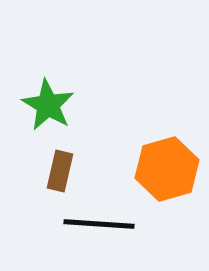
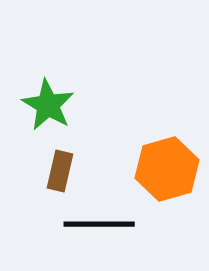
black line: rotated 4 degrees counterclockwise
